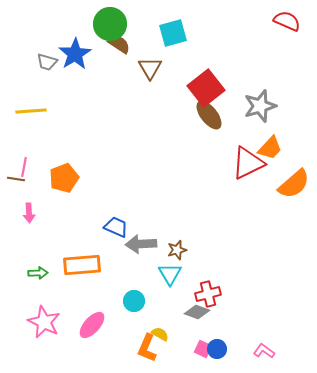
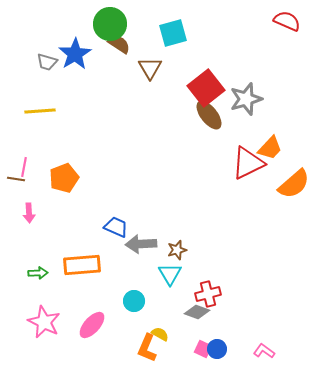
gray star: moved 14 px left, 7 px up
yellow line: moved 9 px right
